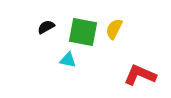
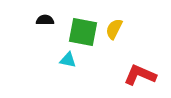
black semicircle: moved 1 px left, 7 px up; rotated 30 degrees clockwise
